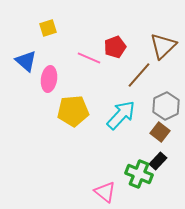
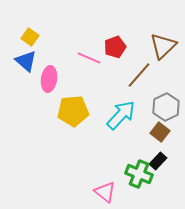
yellow square: moved 18 px left, 9 px down; rotated 36 degrees counterclockwise
gray hexagon: moved 1 px down
